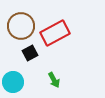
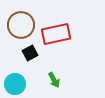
brown circle: moved 1 px up
red rectangle: moved 1 px right, 1 px down; rotated 16 degrees clockwise
cyan circle: moved 2 px right, 2 px down
